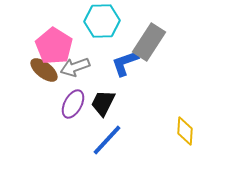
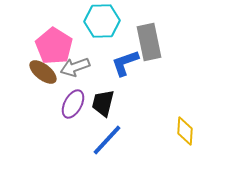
gray rectangle: rotated 45 degrees counterclockwise
brown ellipse: moved 1 px left, 2 px down
black trapezoid: rotated 12 degrees counterclockwise
